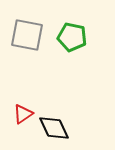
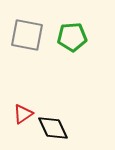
green pentagon: rotated 16 degrees counterclockwise
black diamond: moved 1 px left
